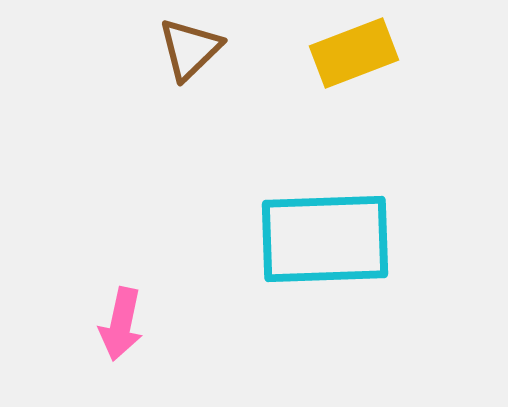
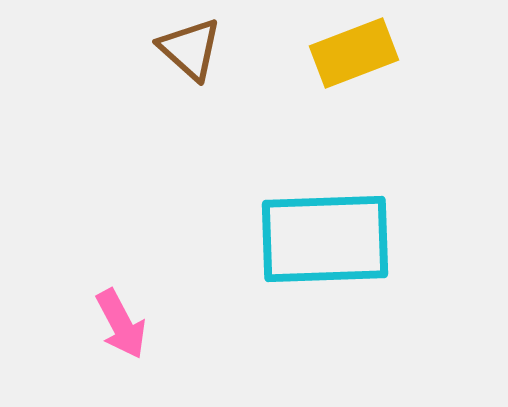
brown triangle: rotated 34 degrees counterclockwise
pink arrow: rotated 40 degrees counterclockwise
